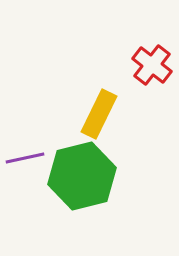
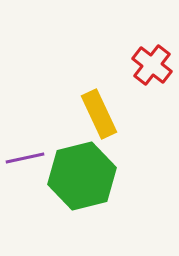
yellow rectangle: rotated 51 degrees counterclockwise
